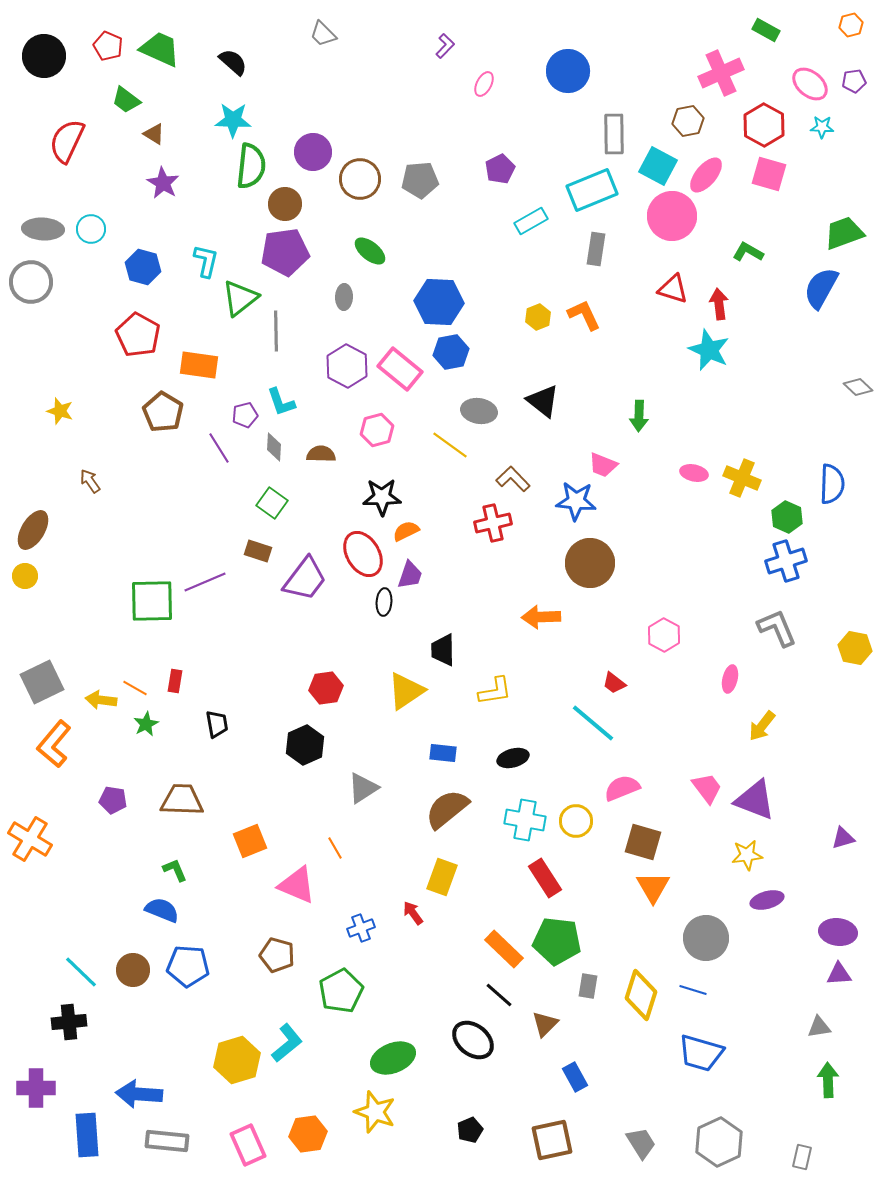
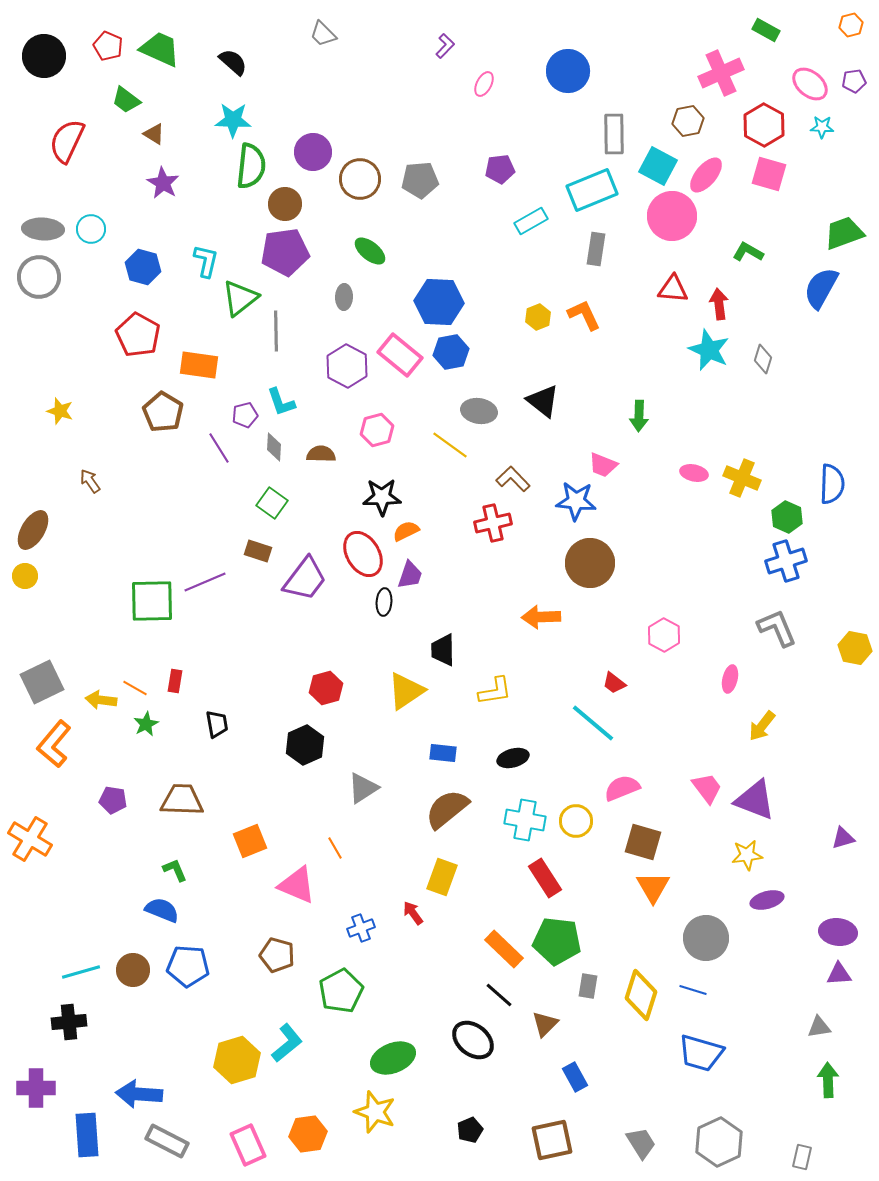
purple pentagon at (500, 169): rotated 20 degrees clockwise
gray circle at (31, 282): moved 8 px right, 5 px up
red triangle at (673, 289): rotated 12 degrees counterclockwise
pink rectangle at (400, 369): moved 14 px up
gray diamond at (858, 387): moved 95 px left, 28 px up; rotated 64 degrees clockwise
red hexagon at (326, 688): rotated 8 degrees counterclockwise
cyan line at (81, 972): rotated 60 degrees counterclockwise
gray rectangle at (167, 1141): rotated 21 degrees clockwise
